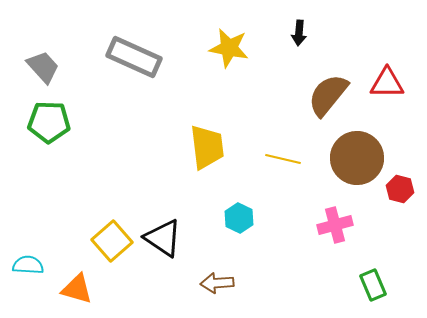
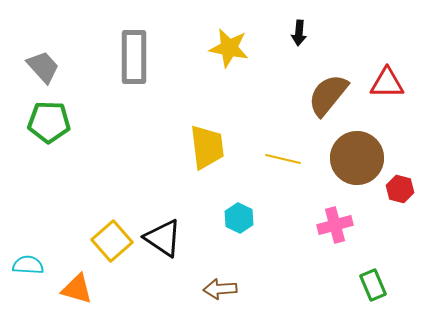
gray rectangle: rotated 66 degrees clockwise
brown arrow: moved 3 px right, 6 px down
